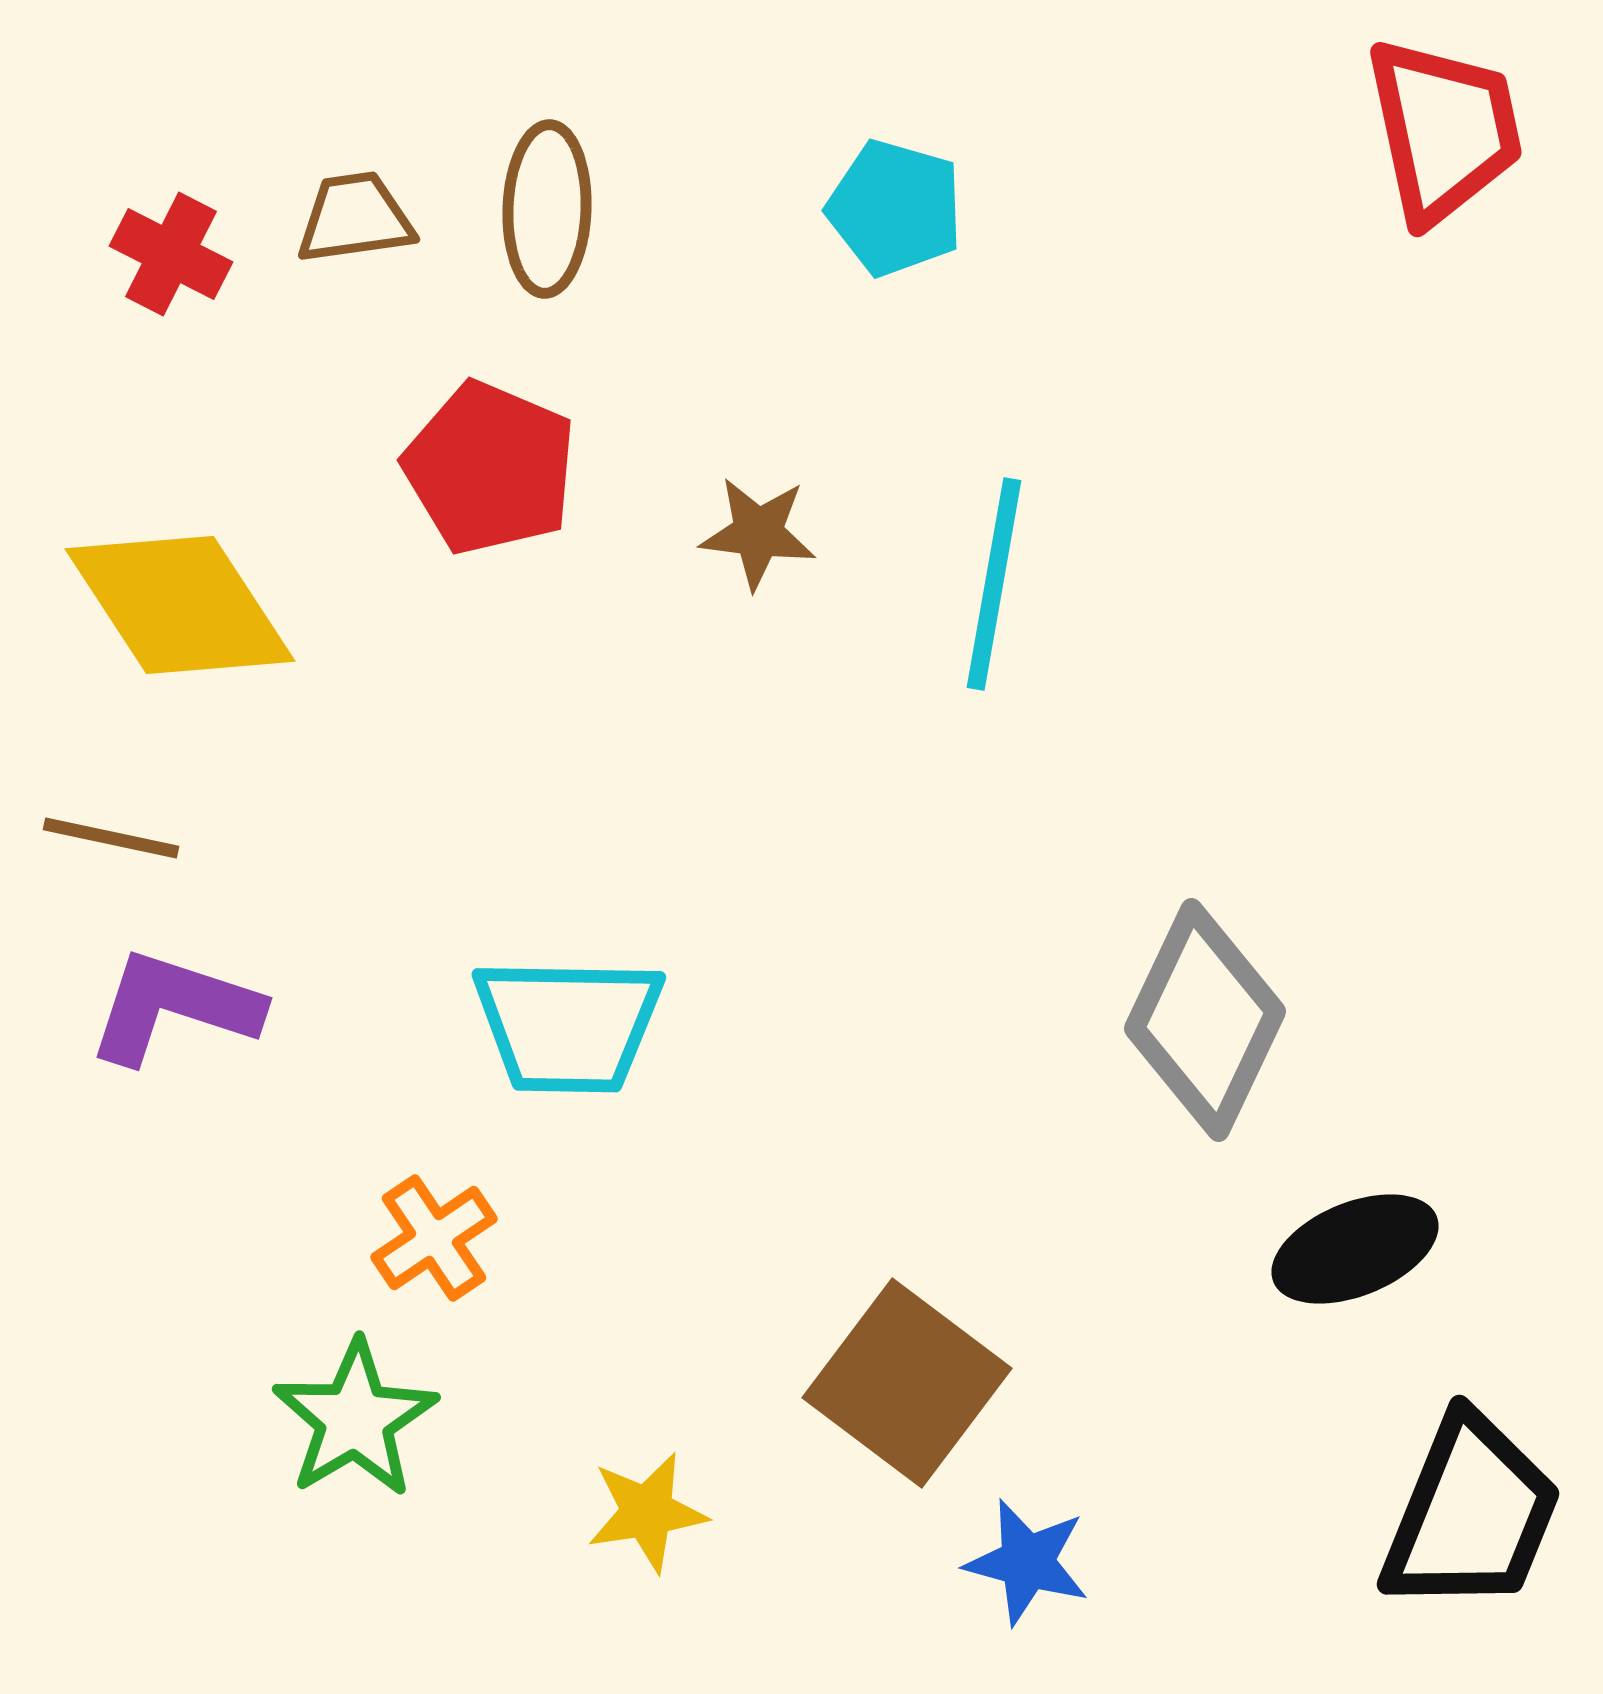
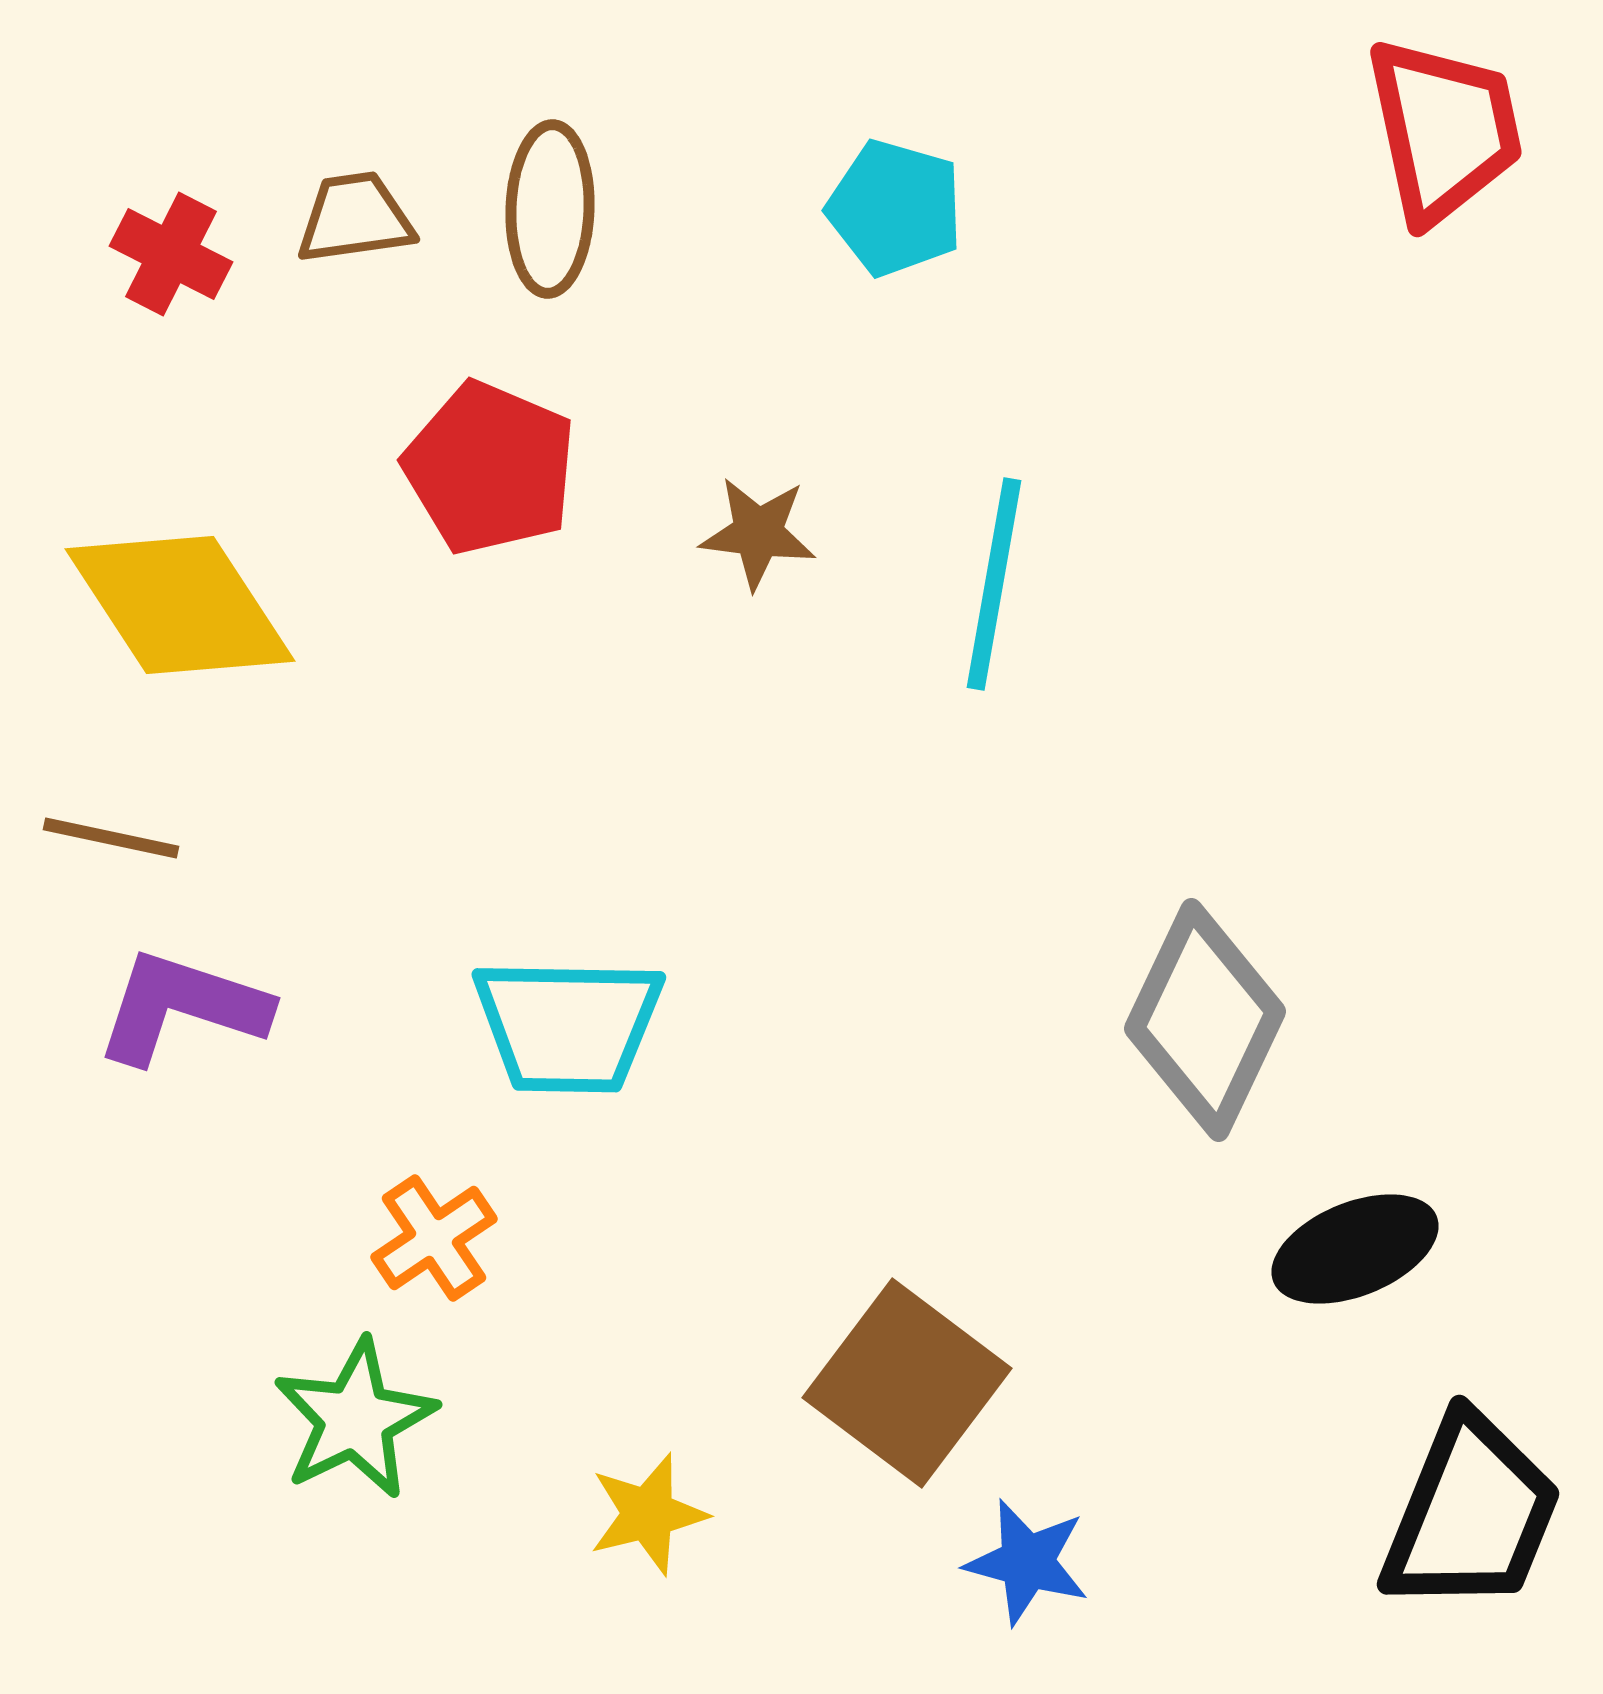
brown ellipse: moved 3 px right
purple L-shape: moved 8 px right
green star: rotated 5 degrees clockwise
yellow star: moved 1 px right, 2 px down; rotated 5 degrees counterclockwise
